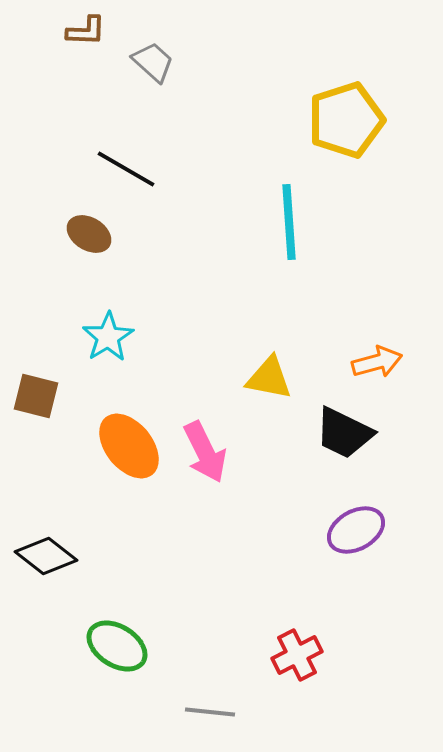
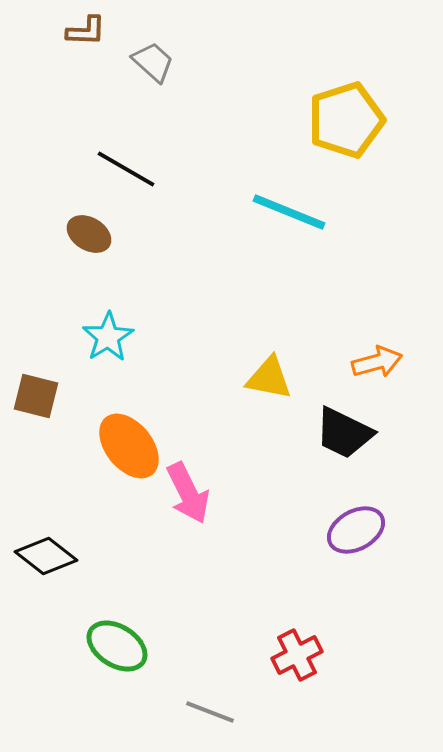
cyan line: moved 10 px up; rotated 64 degrees counterclockwise
pink arrow: moved 17 px left, 41 px down
gray line: rotated 15 degrees clockwise
